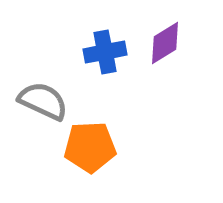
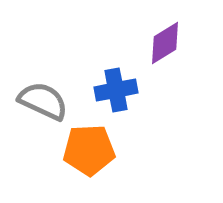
blue cross: moved 11 px right, 38 px down
orange pentagon: moved 1 px left, 3 px down
